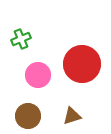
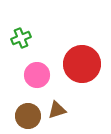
green cross: moved 1 px up
pink circle: moved 1 px left
brown triangle: moved 15 px left, 6 px up
